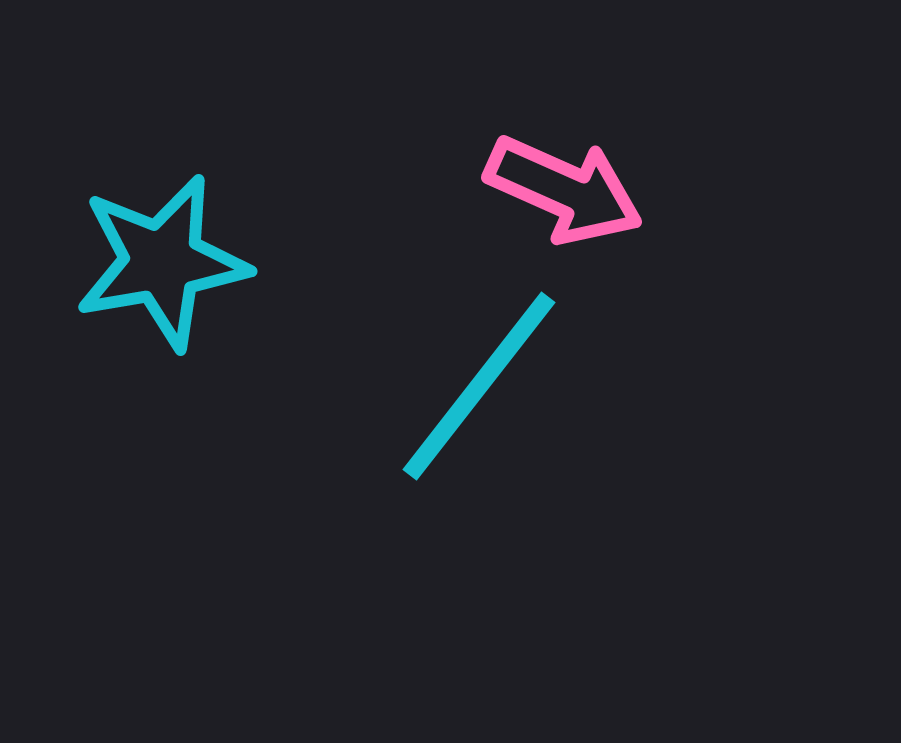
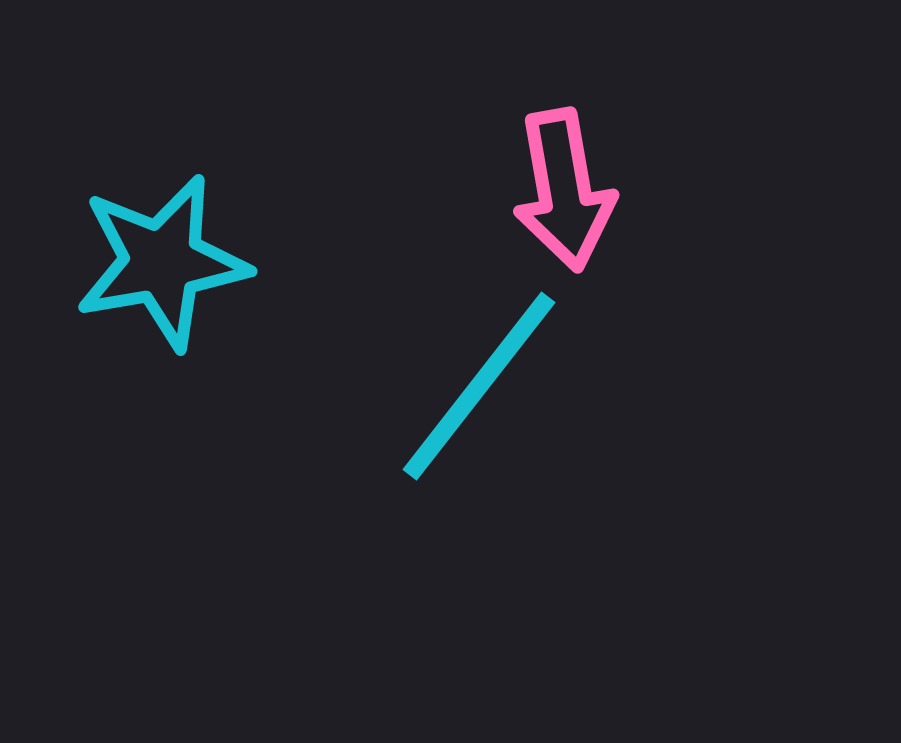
pink arrow: rotated 56 degrees clockwise
